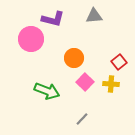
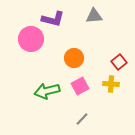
pink square: moved 5 px left, 4 px down; rotated 18 degrees clockwise
green arrow: rotated 145 degrees clockwise
